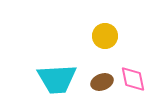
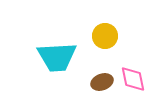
cyan trapezoid: moved 22 px up
